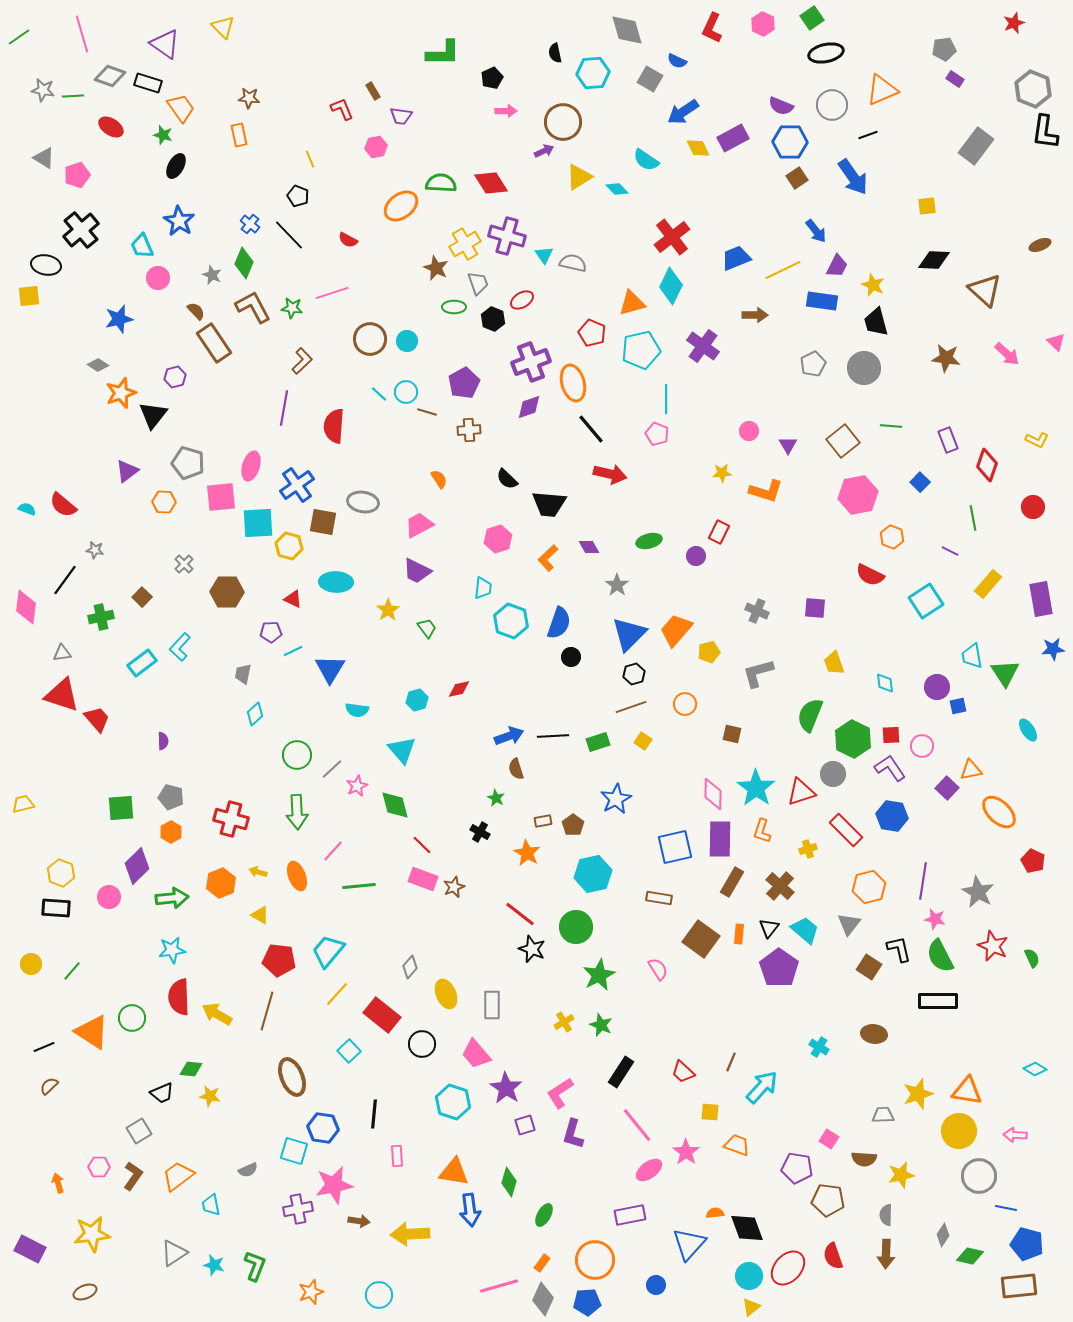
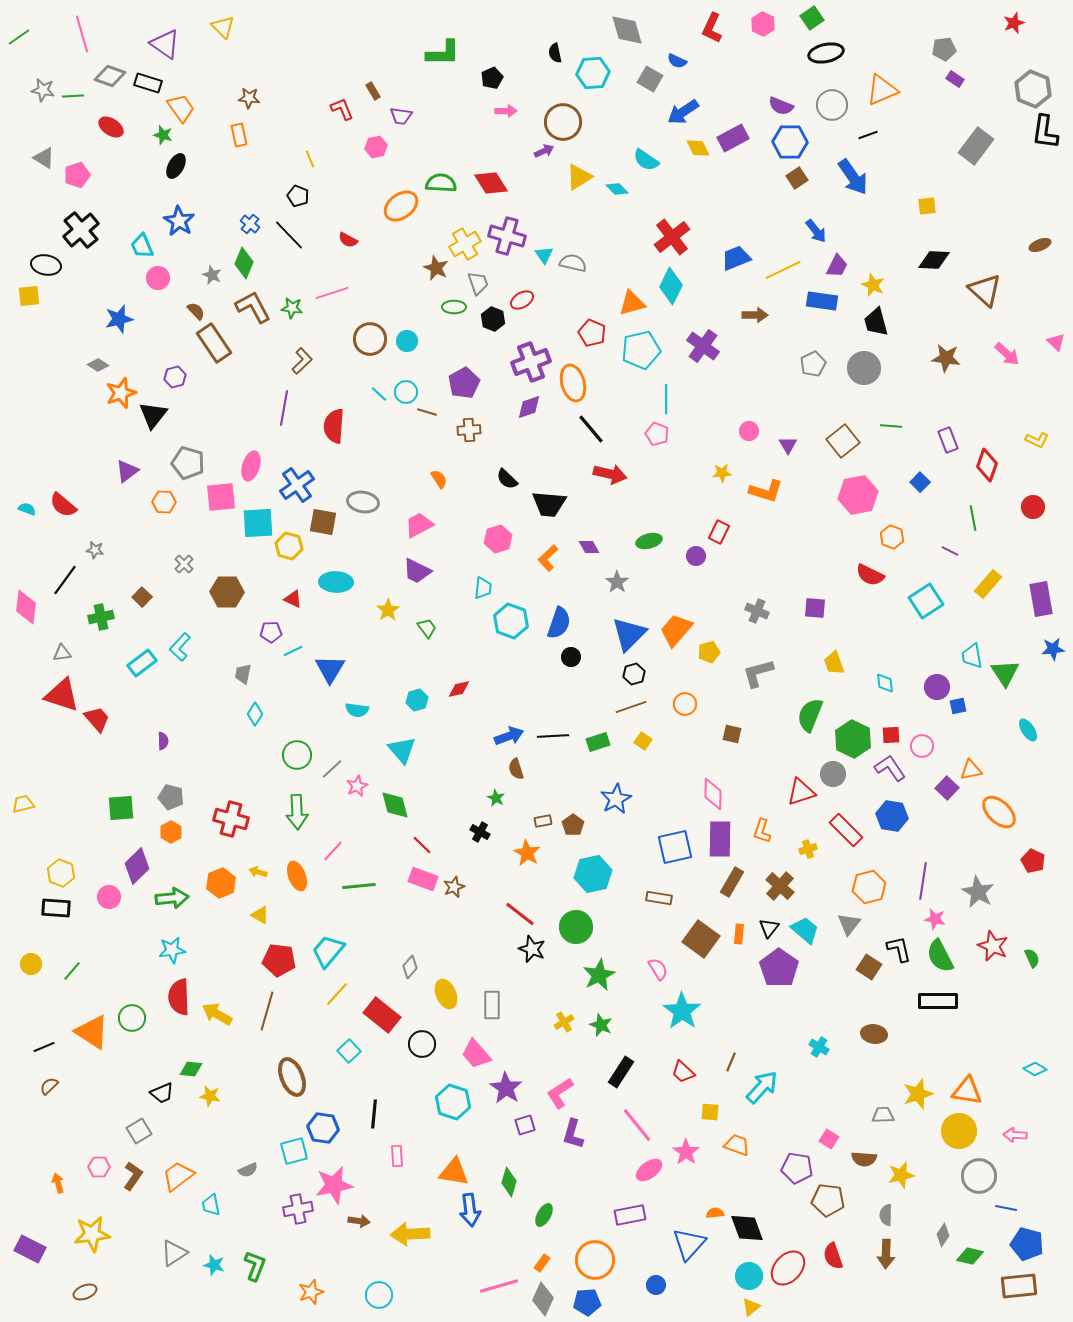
gray star at (617, 585): moved 3 px up
cyan diamond at (255, 714): rotated 15 degrees counterclockwise
cyan star at (756, 788): moved 74 px left, 223 px down
cyan square at (294, 1151): rotated 32 degrees counterclockwise
